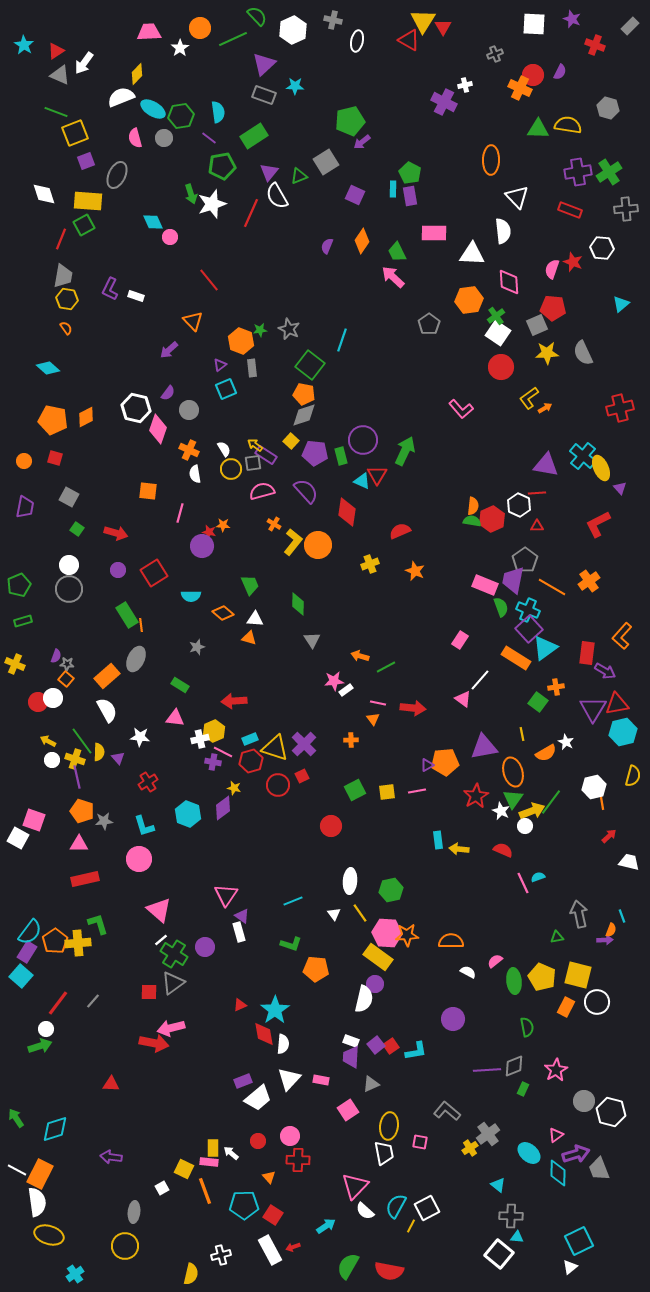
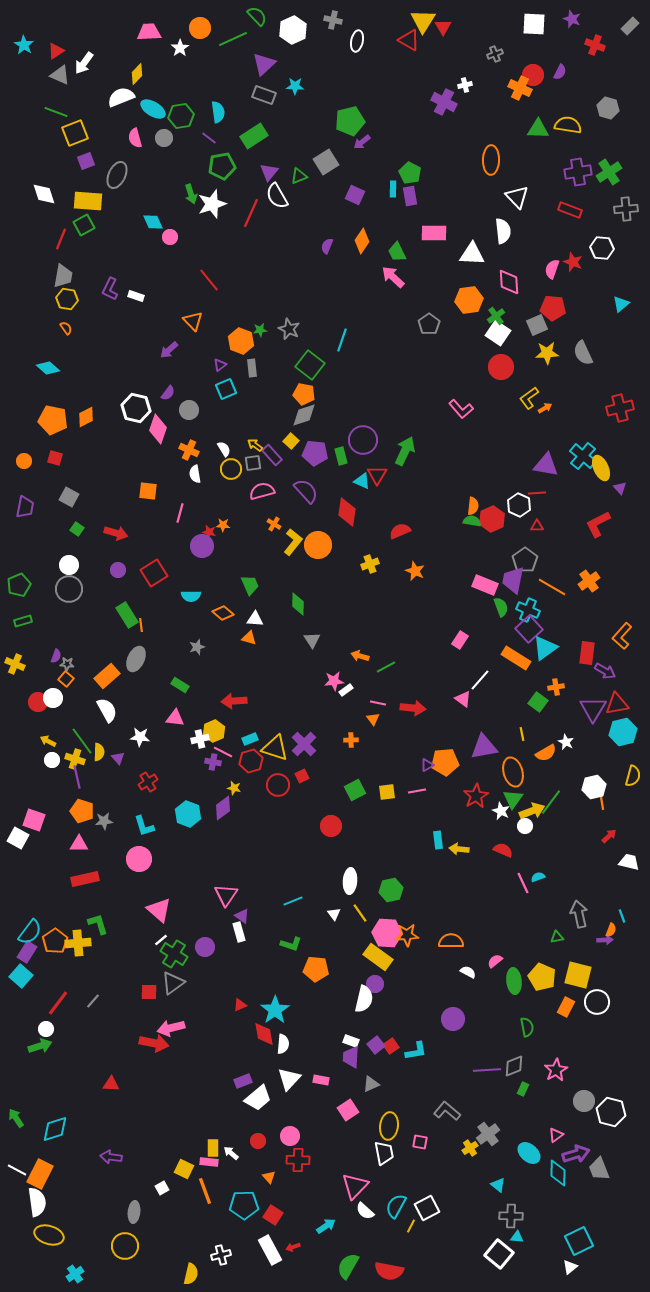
purple rectangle at (266, 455): moved 6 px right; rotated 15 degrees clockwise
